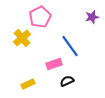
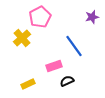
blue line: moved 4 px right
pink rectangle: moved 2 px down
